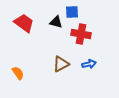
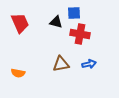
blue square: moved 2 px right, 1 px down
red trapezoid: moved 4 px left; rotated 30 degrees clockwise
red cross: moved 1 px left
brown triangle: rotated 18 degrees clockwise
orange semicircle: rotated 136 degrees clockwise
